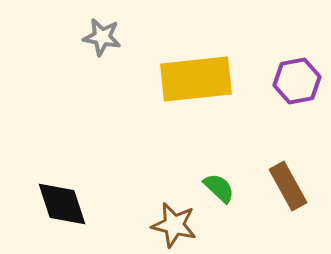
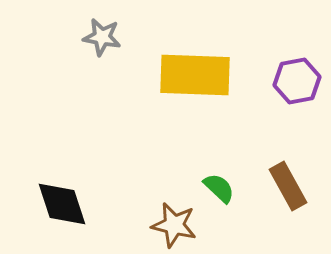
yellow rectangle: moved 1 px left, 4 px up; rotated 8 degrees clockwise
